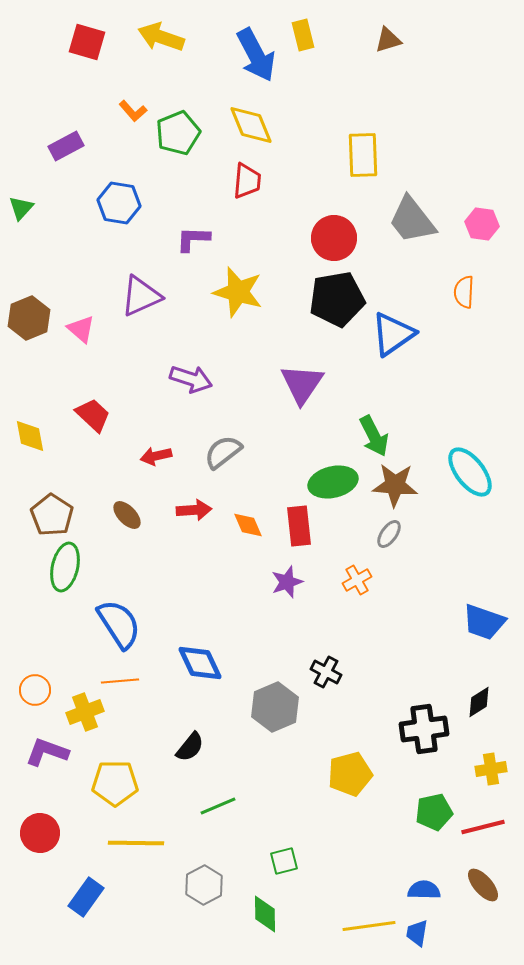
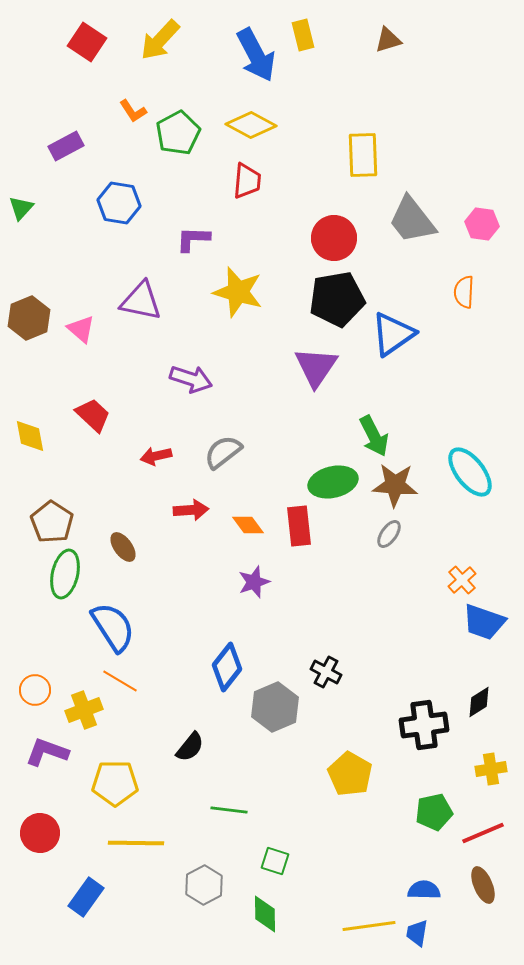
yellow arrow at (161, 37): moved 1 px left, 3 px down; rotated 66 degrees counterclockwise
red square at (87, 42): rotated 18 degrees clockwise
orange L-shape at (133, 111): rotated 8 degrees clockwise
yellow diamond at (251, 125): rotated 39 degrees counterclockwise
green pentagon at (178, 133): rotated 6 degrees counterclockwise
purple triangle at (141, 296): moved 5 px down; rotated 36 degrees clockwise
purple triangle at (302, 384): moved 14 px right, 17 px up
red arrow at (194, 510): moved 3 px left
brown pentagon at (52, 515): moved 7 px down
brown ellipse at (127, 515): moved 4 px left, 32 px down; rotated 8 degrees clockwise
orange diamond at (248, 525): rotated 12 degrees counterclockwise
green ellipse at (65, 567): moved 7 px down
orange cross at (357, 580): moved 105 px right; rotated 12 degrees counterclockwise
purple star at (287, 582): moved 33 px left
blue semicircle at (119, 624): moved 6 px left, 3 px down
blue diamond at (200, 663): moved 27 px right, 4 px down; rotated 63 degrees clockwise
orange line at (120, 681): rotated 36 degrees clockwise
yellow cross at (85, 712): moved 1 px left, 2 px up
black cross at (424, 729): moved 4 px up
yellow pentagon at (350, 774): rotated 27 degrees counterclockwise
green line at (218, 806): moved 11 px right, 4 px down; rotated 30 degrees clockwise
red line at (483, 827): moved 6 px down; rotated 9 degrees counterclockwise
green square at (284, 861): moved 9 px left; rotated 32 degrees clockwise
brown ellipse at (483, 885): rotated 18 degrees clockwise
